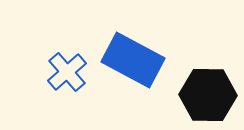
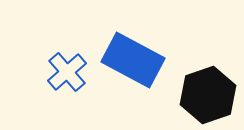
black hexagon: rotated 20 degrees counterclockwise
